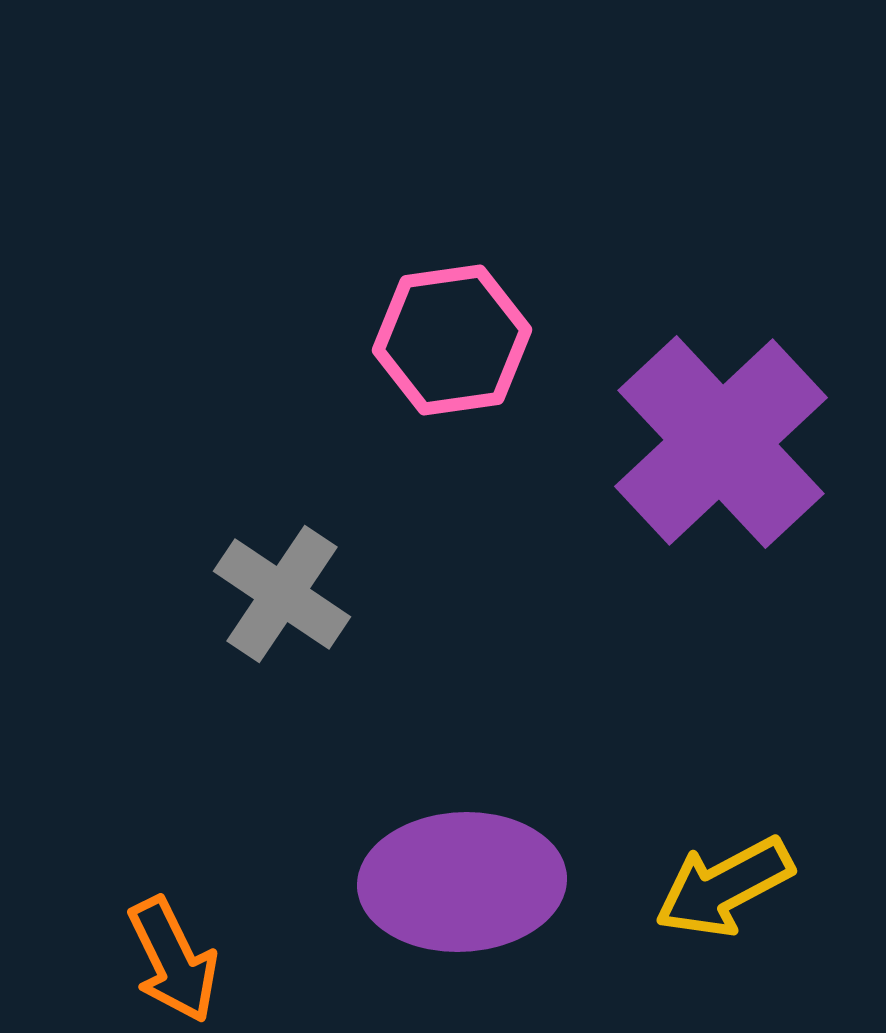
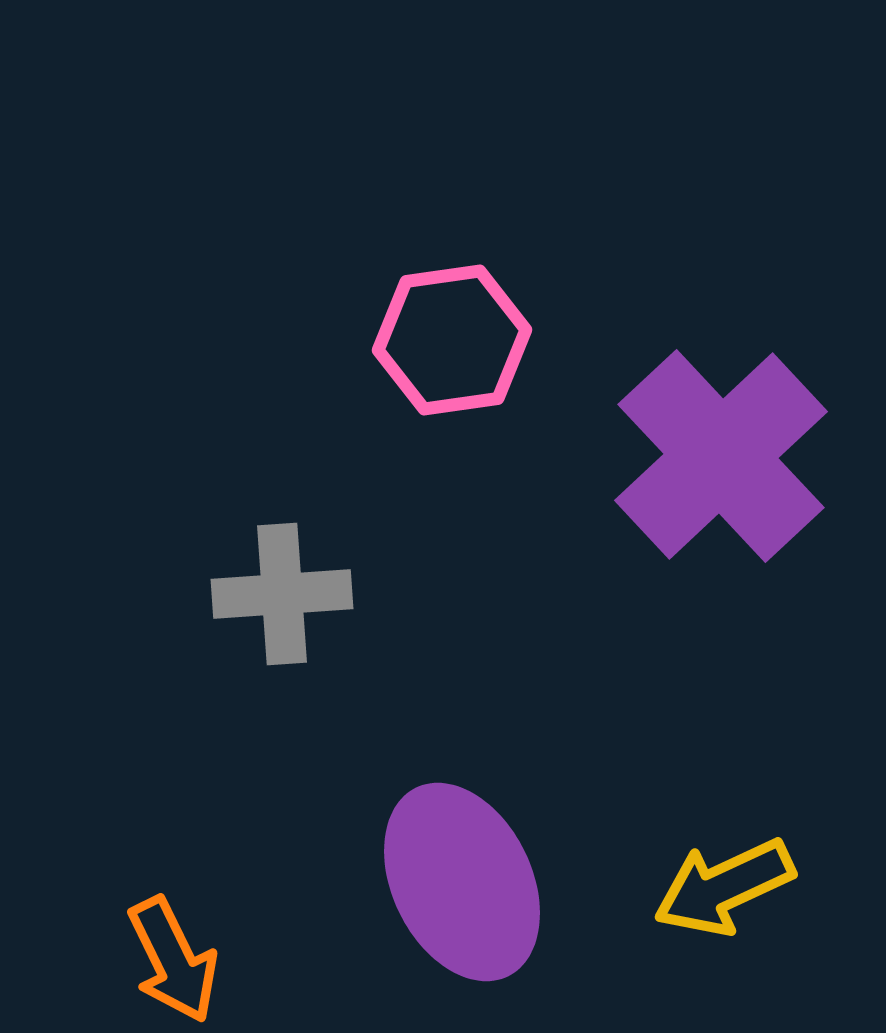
purple cross: moved 14 px down
gray cross: rotated 38 degrees counterclockwise
purple ellipse: rotated 67 degrees clockwise
yellow arrow: rotated 3 degrees clockwise
